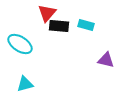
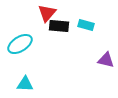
cyan ellipse: rotated 65 degrees counterclockwise
cyan triangle: rotated 18 degrees clockwise
